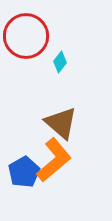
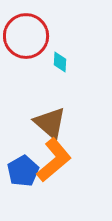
cyan diamond: rotated 35 degrees counterclockwise
brown triangle: moved 11 px left
blue pentagon: moved 1 px left, 1 px up
